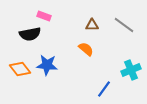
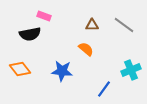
blue star: moved 15 px right, 6 px down
